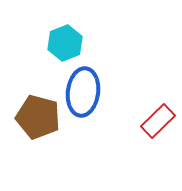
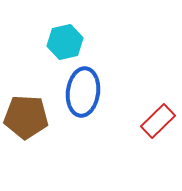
cyan hexagon: moved 1 px up; rotated 8 degrees clockwise
brown pentagon: moved 12 px left; rotated 12 degrees counterclockwise
